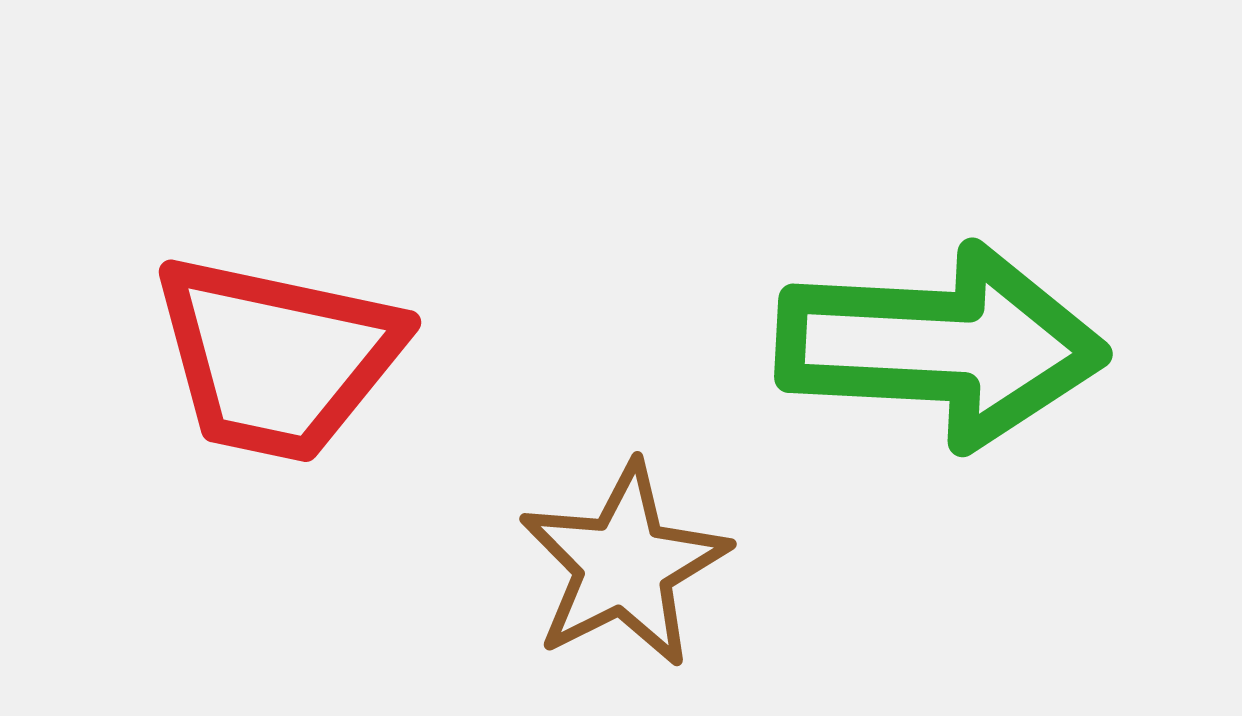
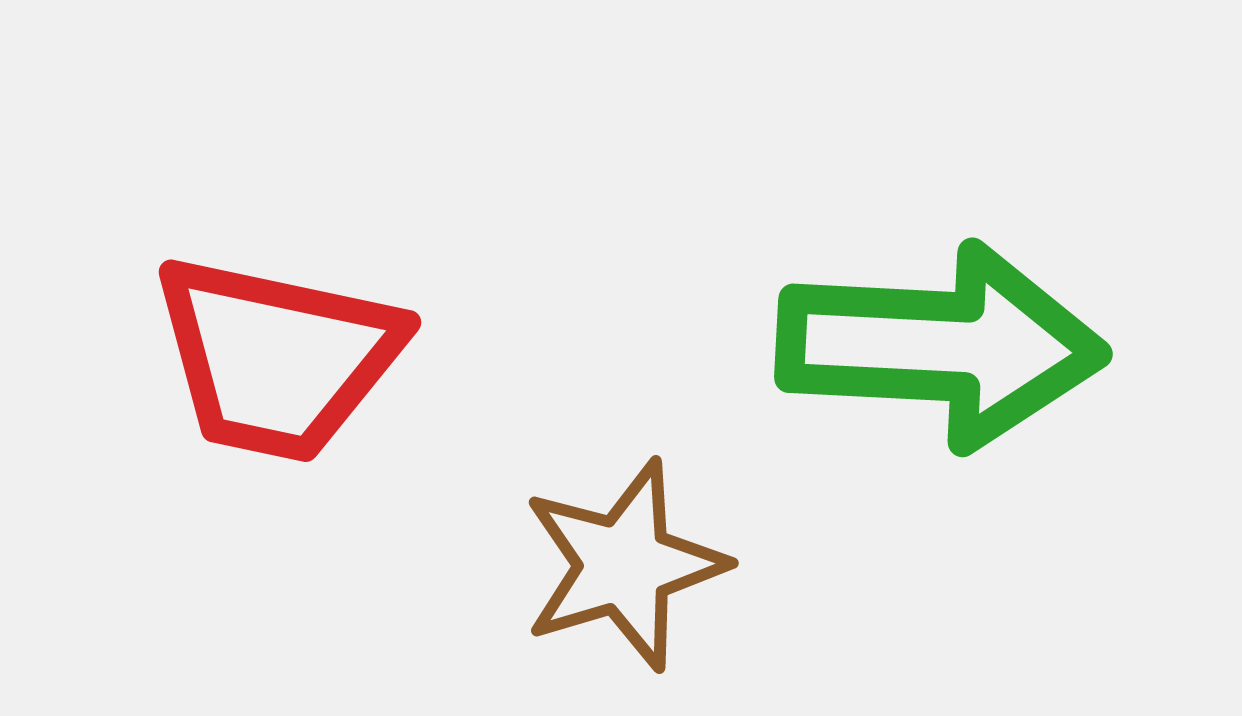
brown star: rotated 10 degrees clockwise
